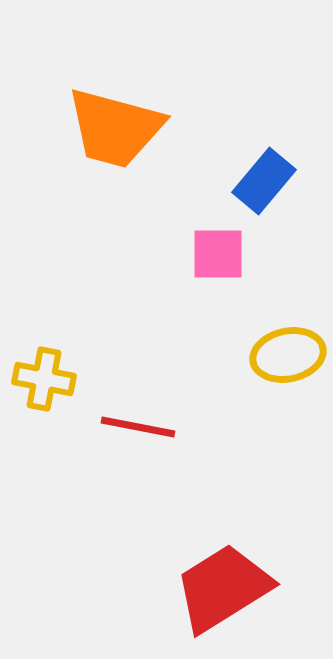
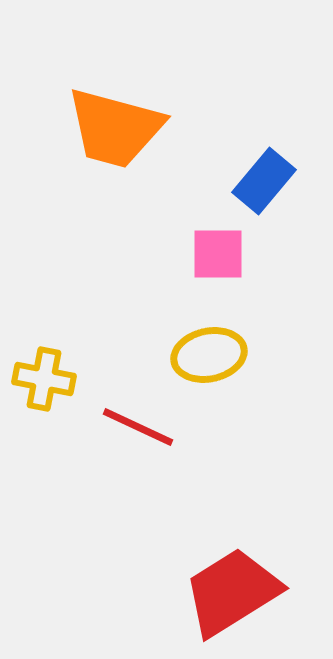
yellow ellipse: moved 79 px left
red line: rotated 14 degrees clockwise
red trapezoid: moved 9 px right, 4 px down
